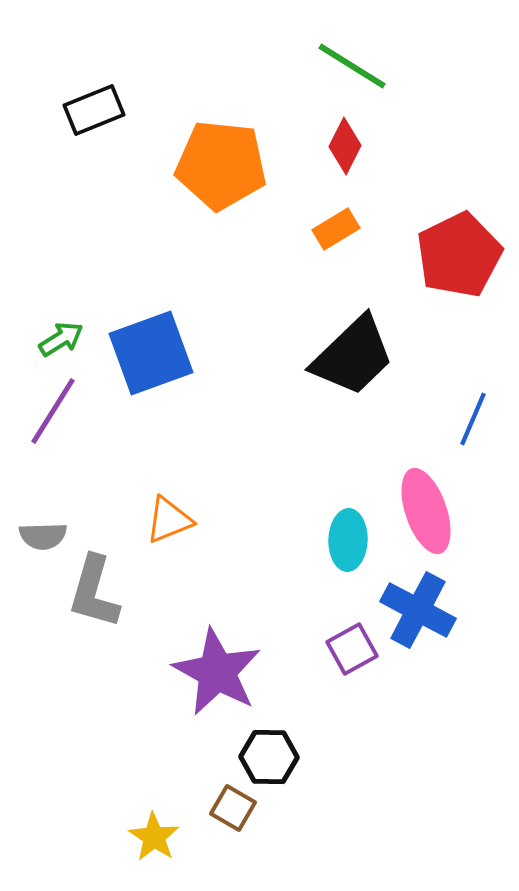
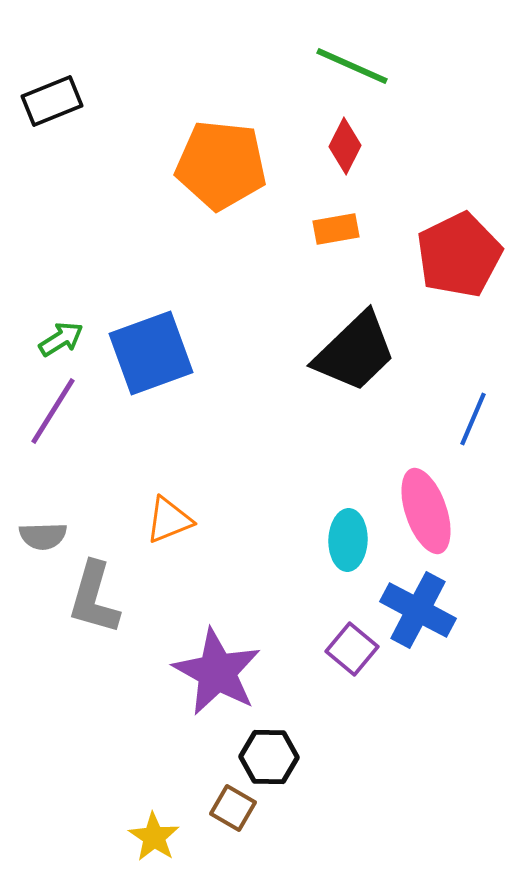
green line: rotated 8 degrees counterclockwise
black rectangle: moved 42 px left, 9 px up
orange rectangle: rotated 21 degrees clockwise
black trapezoid: moved 2 px right, 4 px up
gray L-shape: moved 6 px down
purple square: rotated 21 degrees counterclockwise
